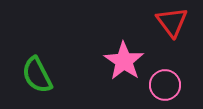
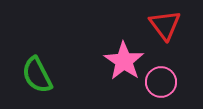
red triangle: moved 7 px left, 3 px down
pink circle: moved 4 px left, 3 px up
